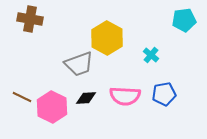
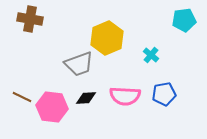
yellow hexagon: rotated 8 degrees clockwise
pink hexagon: rotated 20 degrees counterclockwise
